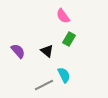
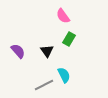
black triangle: rotated 16 degrees clockwise
